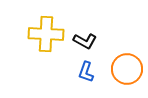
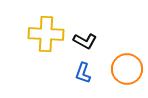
blue L-shape: moved 3 px left, 1 px down
